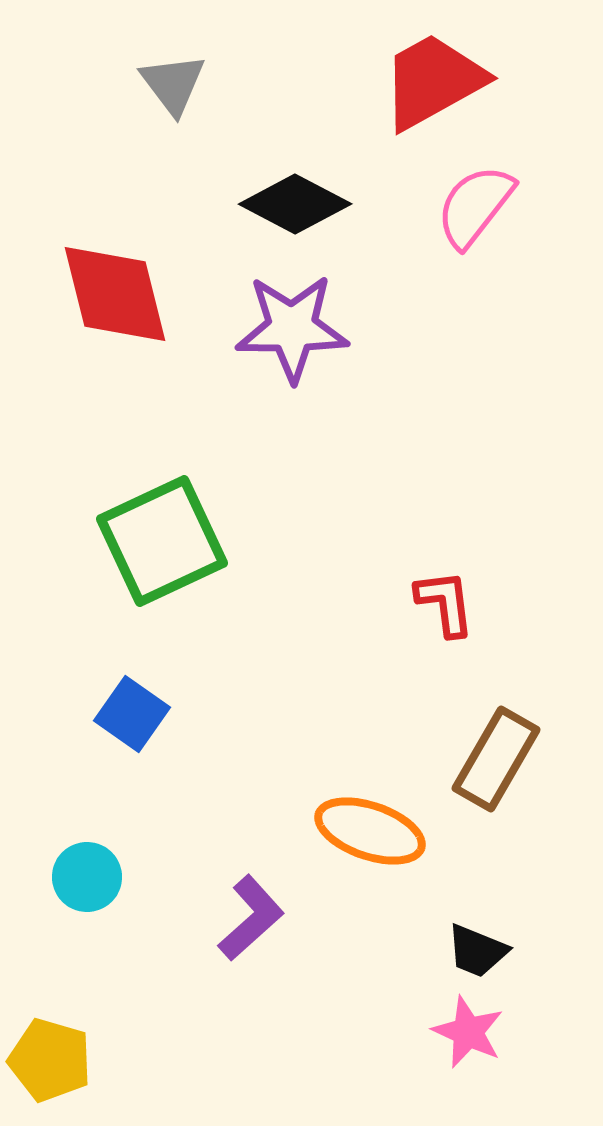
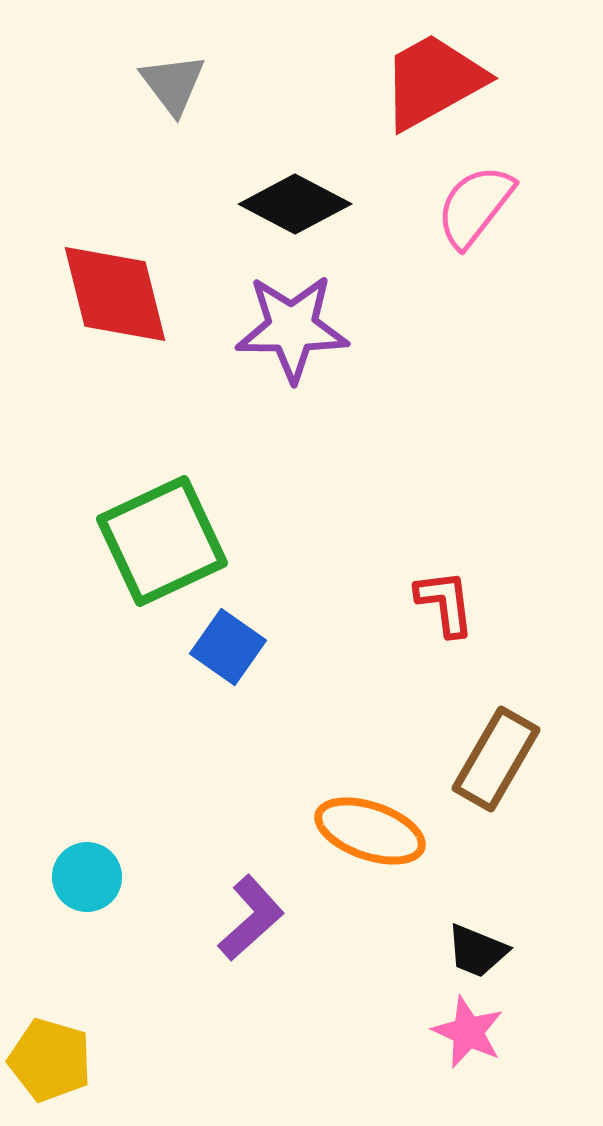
blue square: moved 96 px right, 67 px up
